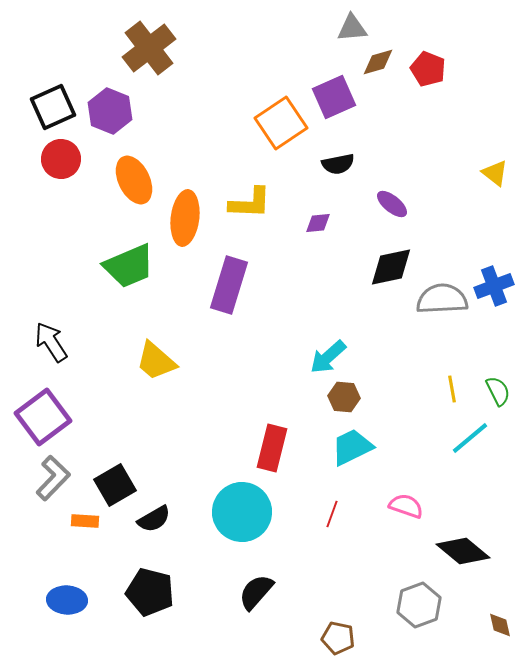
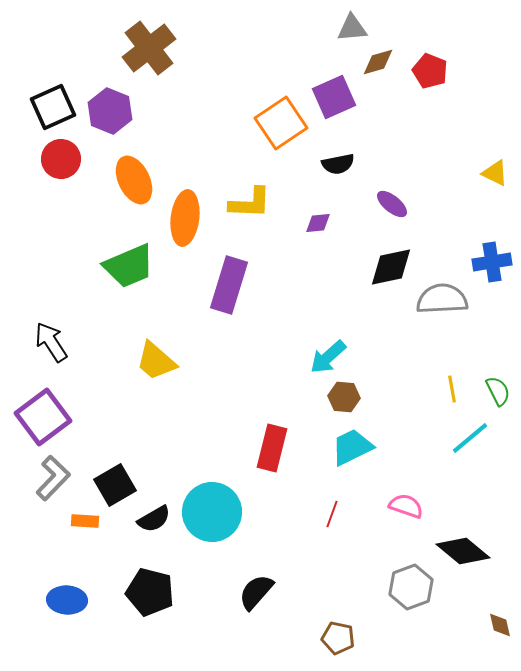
red pentagon at (428, 69): moved 2 px right, 2 px down
yellow triangle at (495, 173): rotated 12 degrees counterclockwise
blue cross at (494, 286): moved 2 px left, 24 px up; rotated 12 degrees clockwise
cyan circle at (242, 512): moved 30 px left
gray hexagon at (419, 605): moved 8 px left, 18 px up
